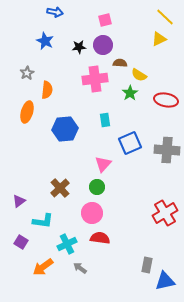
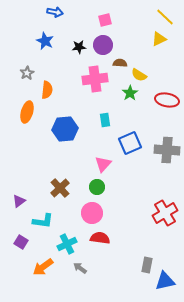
red ellipse: moved 1 px right
